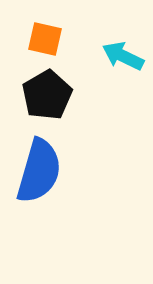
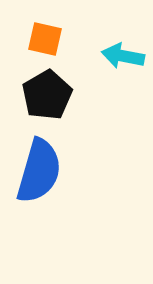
cyan arrow: rotated 15 degrees counterclockwise
